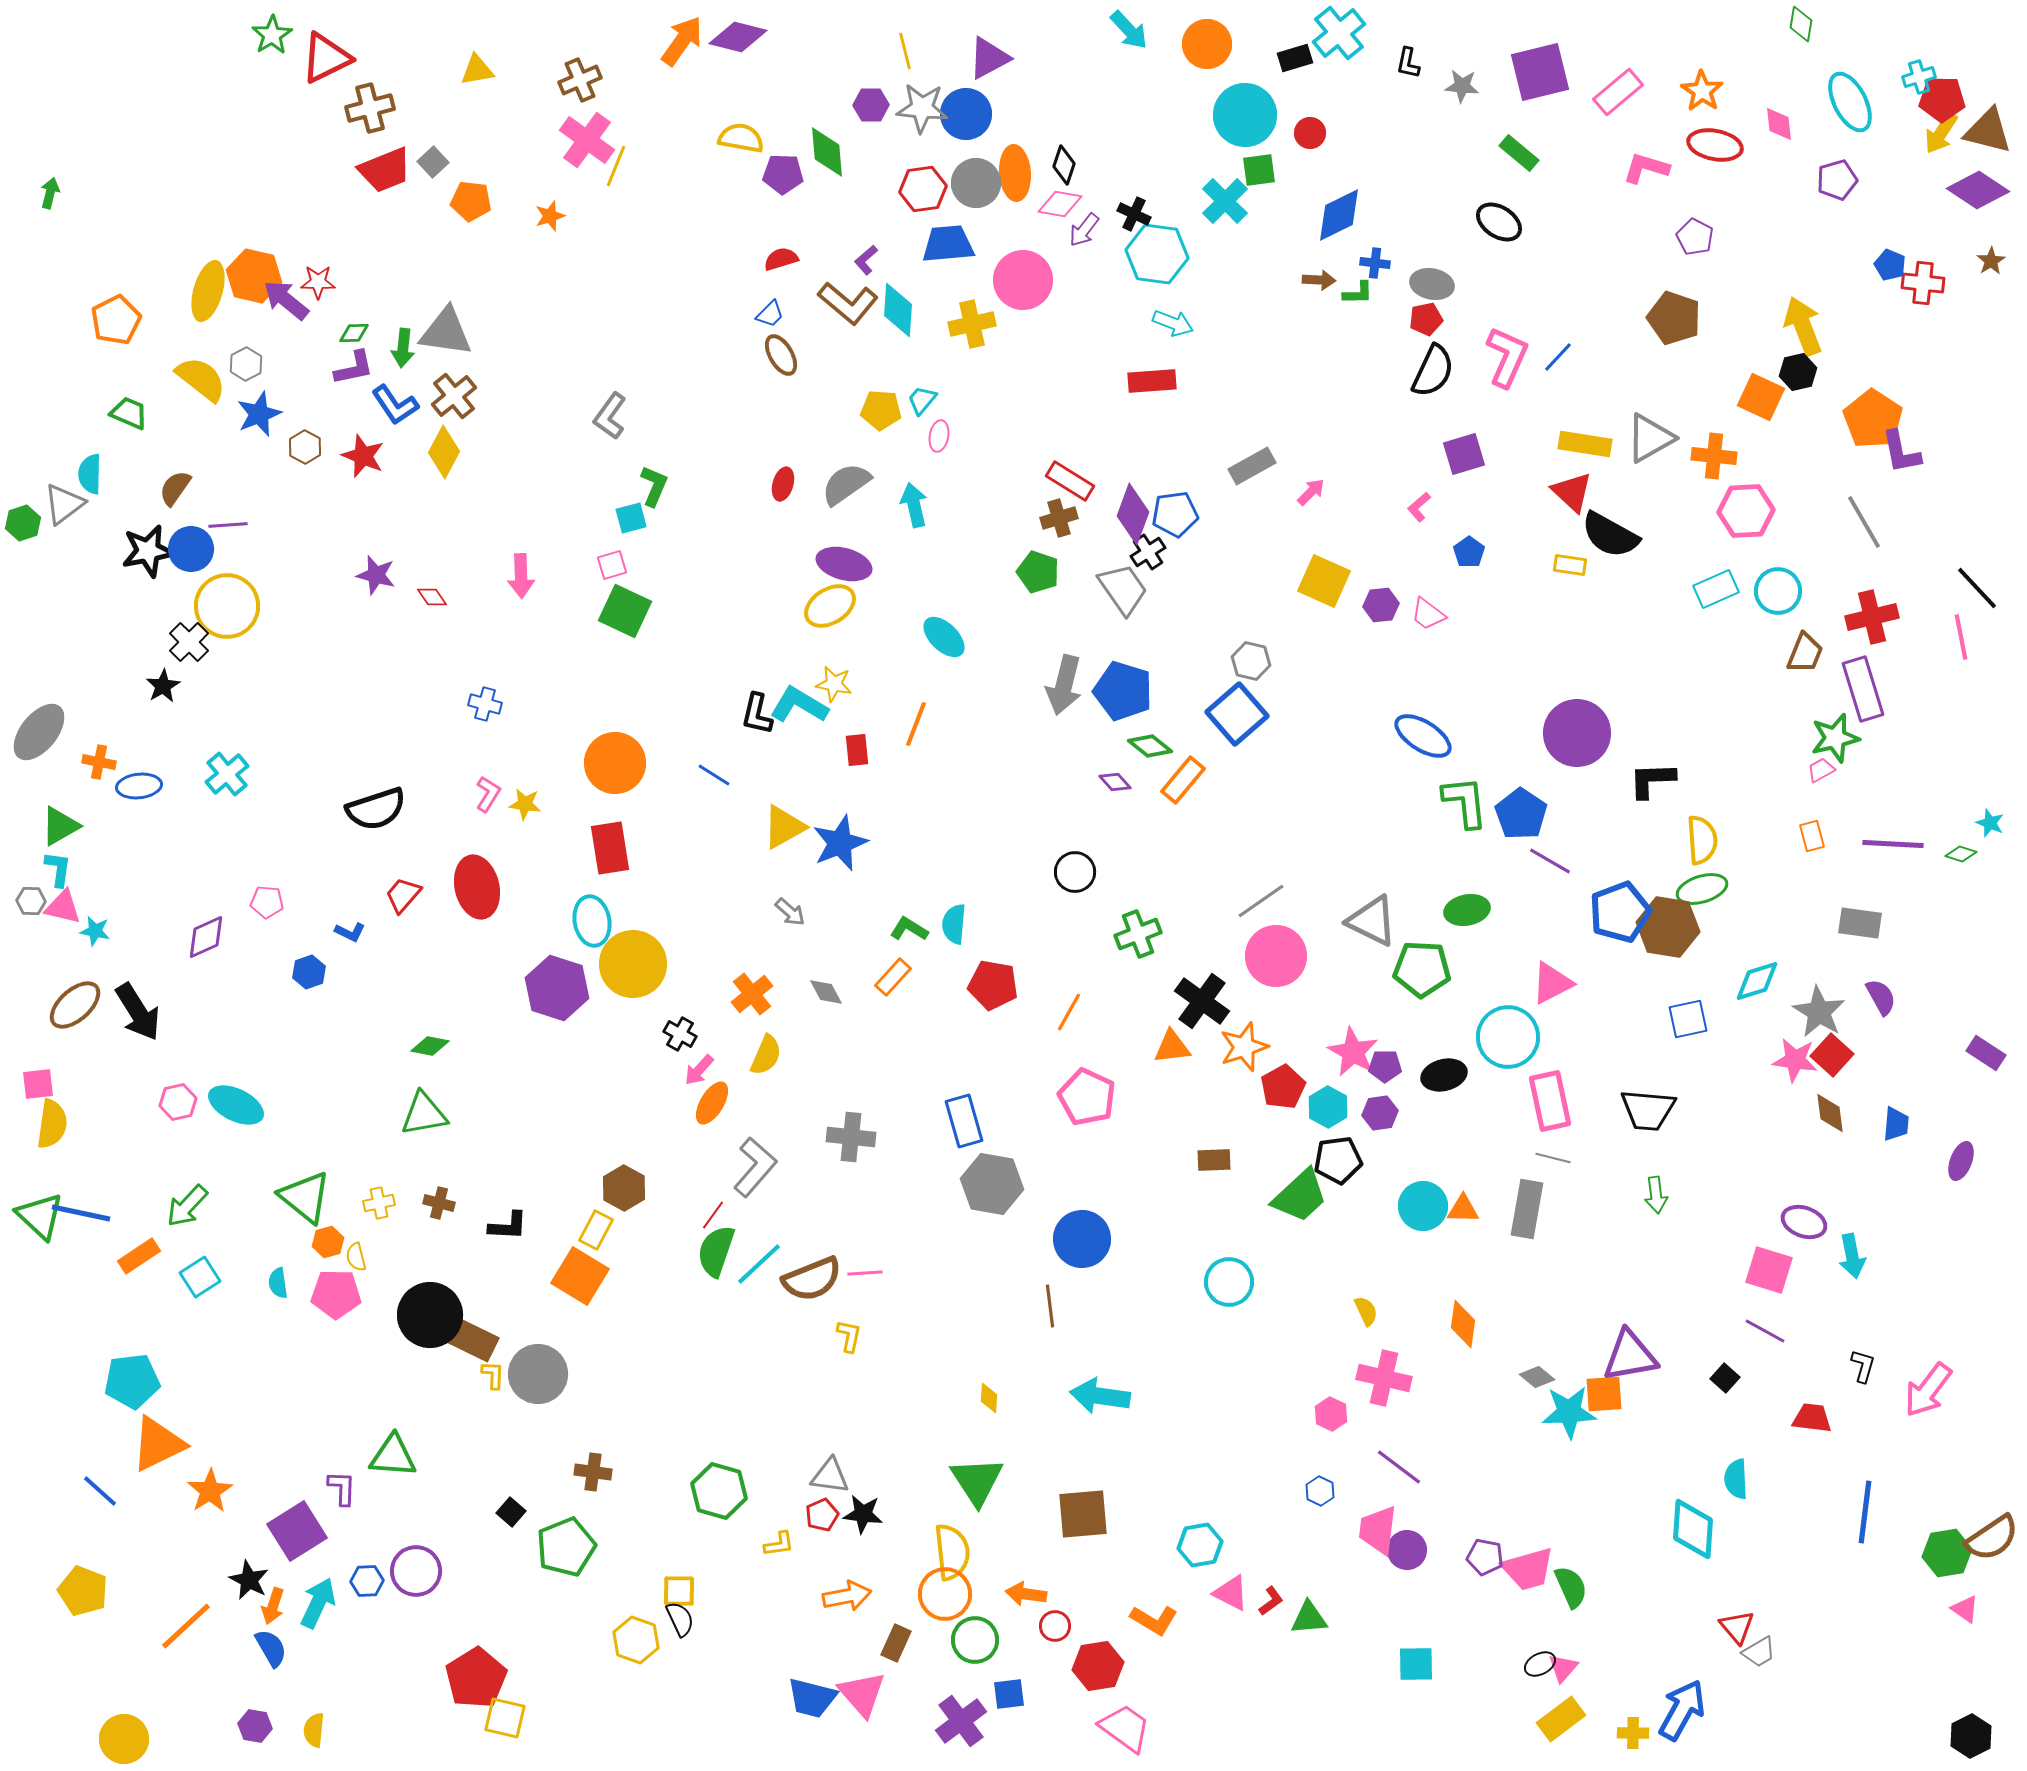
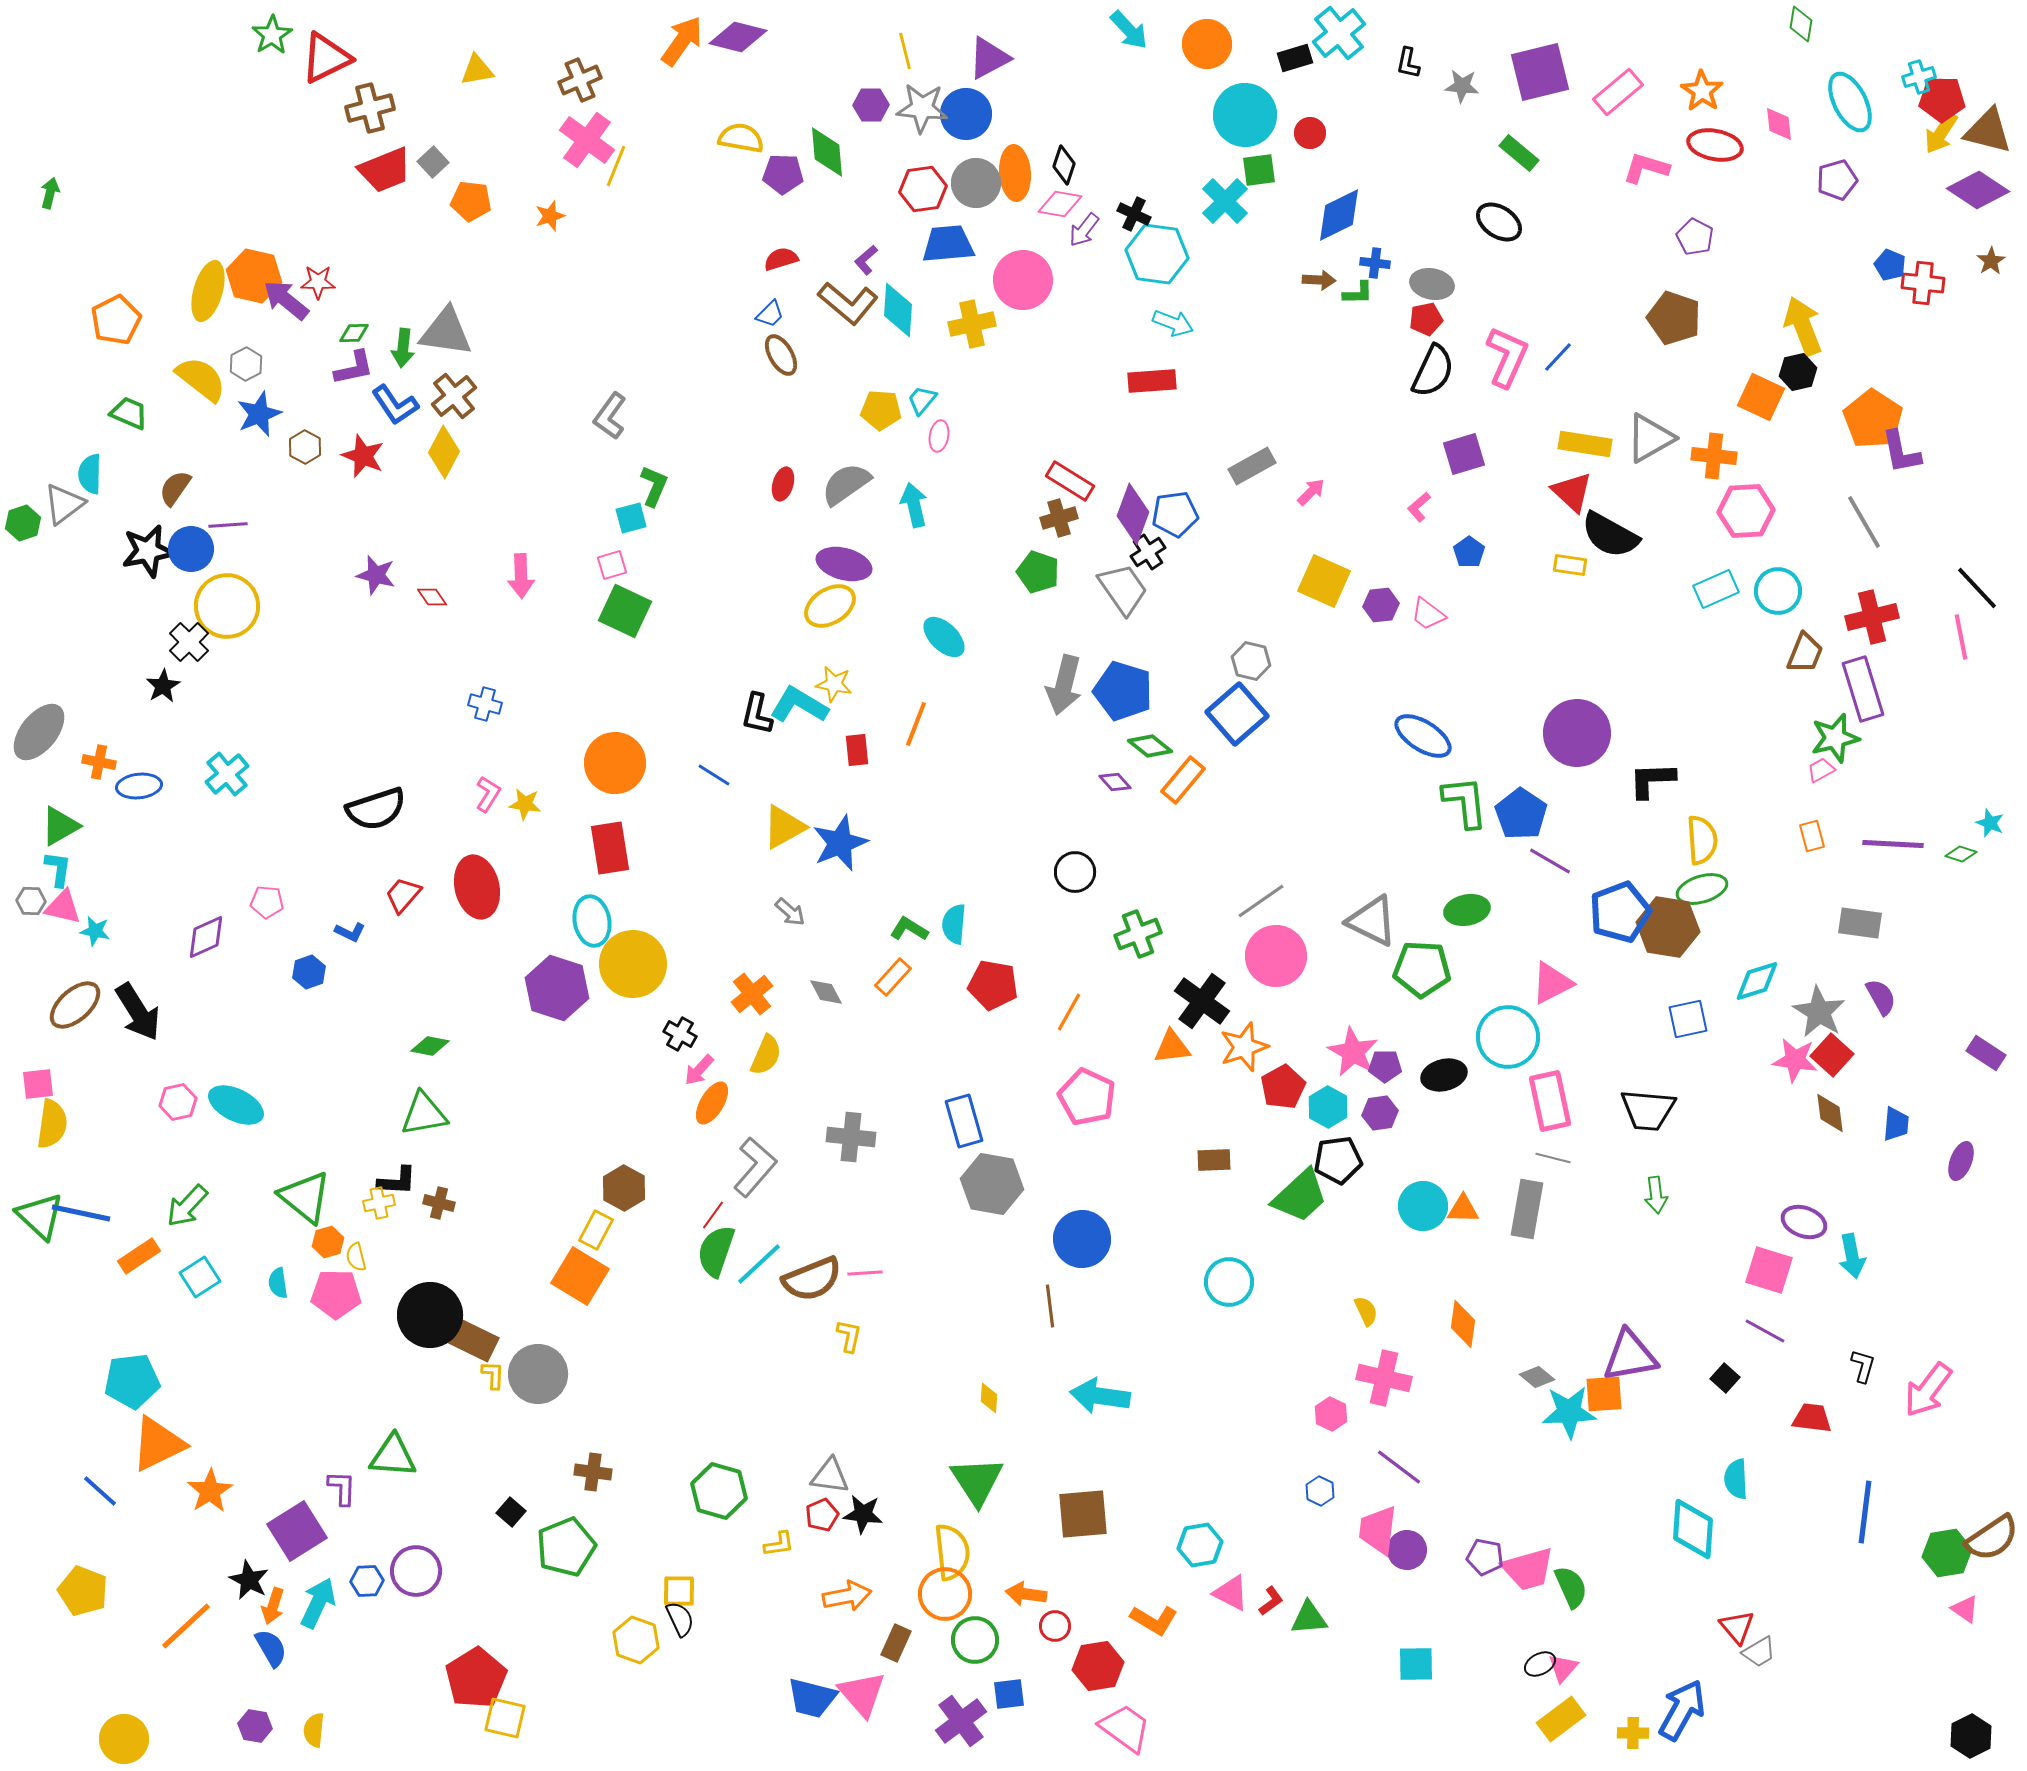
black L-shape at (508, 1226): moved 111 px left, 45 px up
